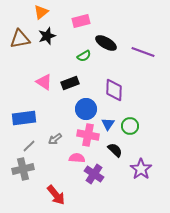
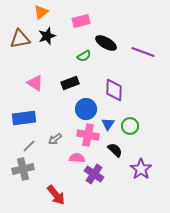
pink triangle: moved 9 px left, 1 px down
